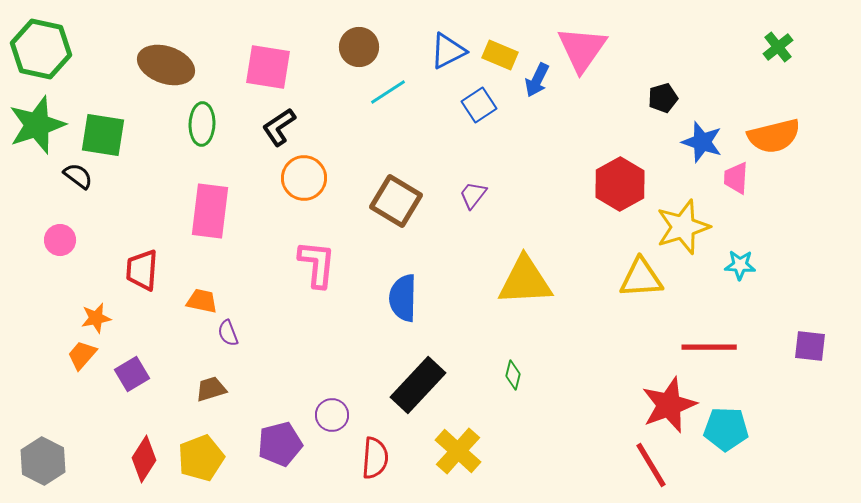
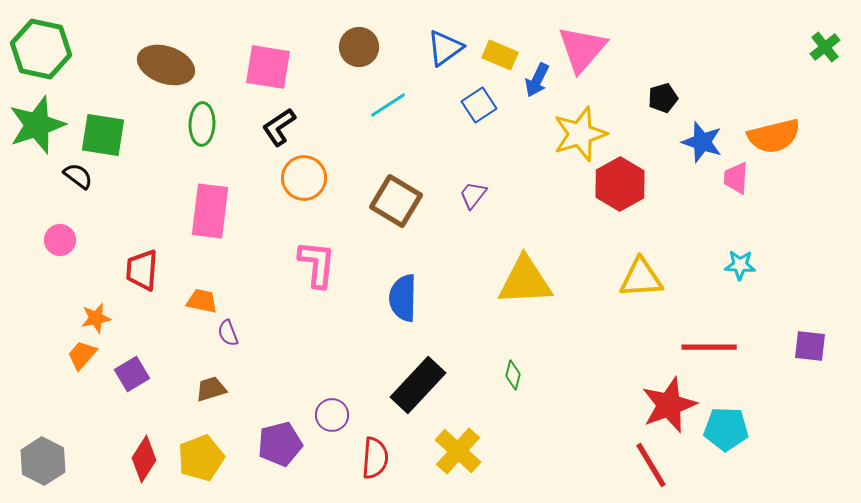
green cross at (778, 47): moved 47 px right
pink triangle at (582, 49): rotated 6 degrees clockwise
blue triangle at (448, 51): moved 3 px left, 3 px up; rotated 9 degrees counterclockwise
cyan line at (388, 92): moved 13 px down
yellow star at (683, 227): moved 103 px left, 93 px up
